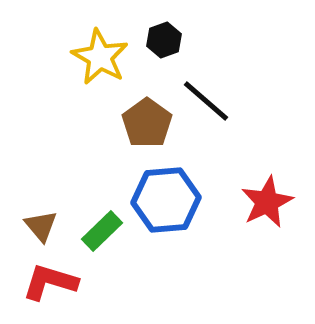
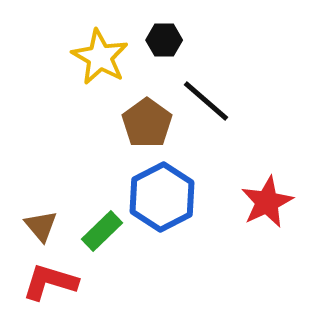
black hexagon: rotated 20 degrees clockwise
blue hexagon: moved 4 px left, 3 px up; rotated 22 degrees counterclockwise
